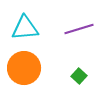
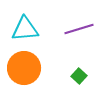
cyan triangle: moved 1 px down
